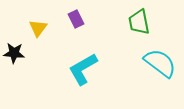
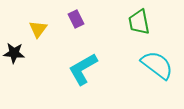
yellow triangle: moved 1 px down
cyan semicircle: moved 3 px left, 2 px down
